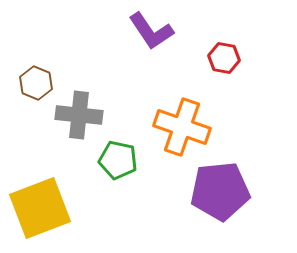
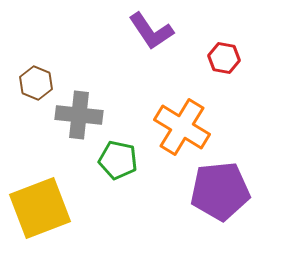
orange cross: rotated 12 degrees clockwise
